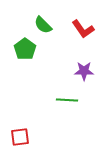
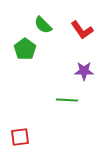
red L-shape: moved 1 px left, 1 px down
